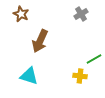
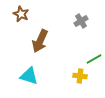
gray cross: moved 7 px down
